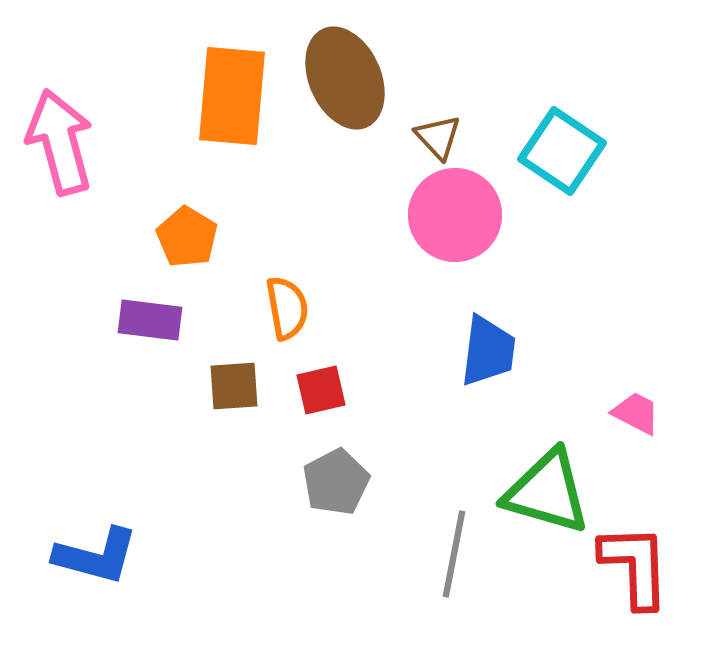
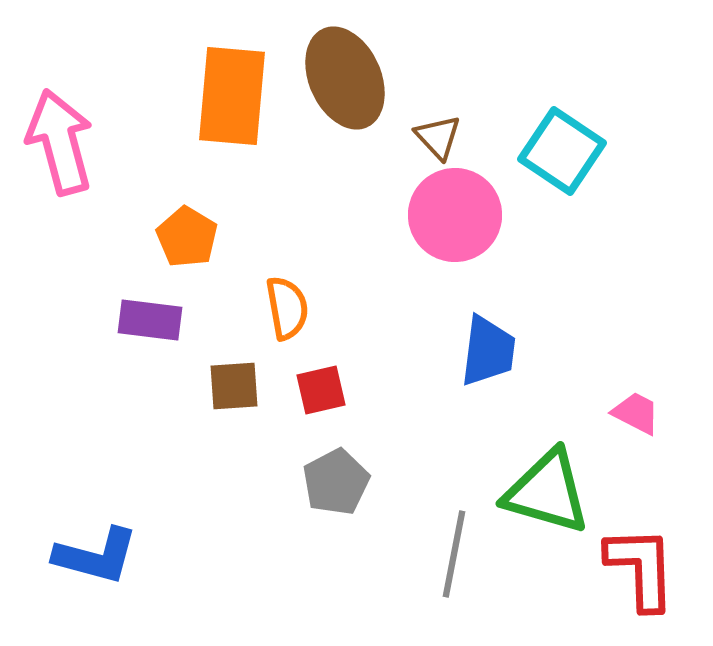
red L-shape: moved 6 px right, 2 px down
